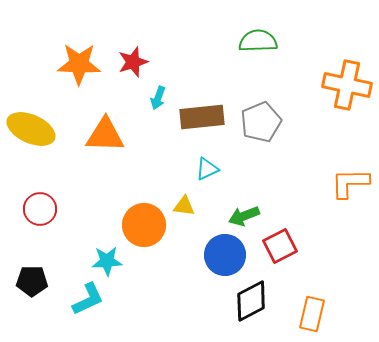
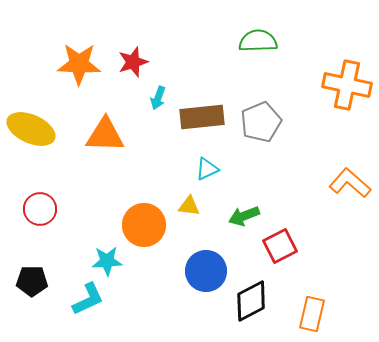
orange L-shape: rotated 42 degrees clockwise
yellow triangle: moved 5 px right
blue circle: moved 19 px left, 16 px down
